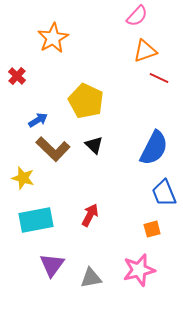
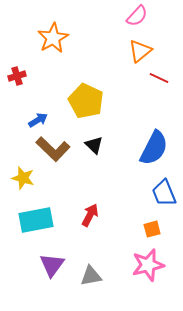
orange triangle: moved 5 px left; rotated 20 degrees counterclockwise
red cross: rotated 30 degrees clockwise
pink star: moved 9 px right, 5 px up
gray triangle: moved 2 px up
